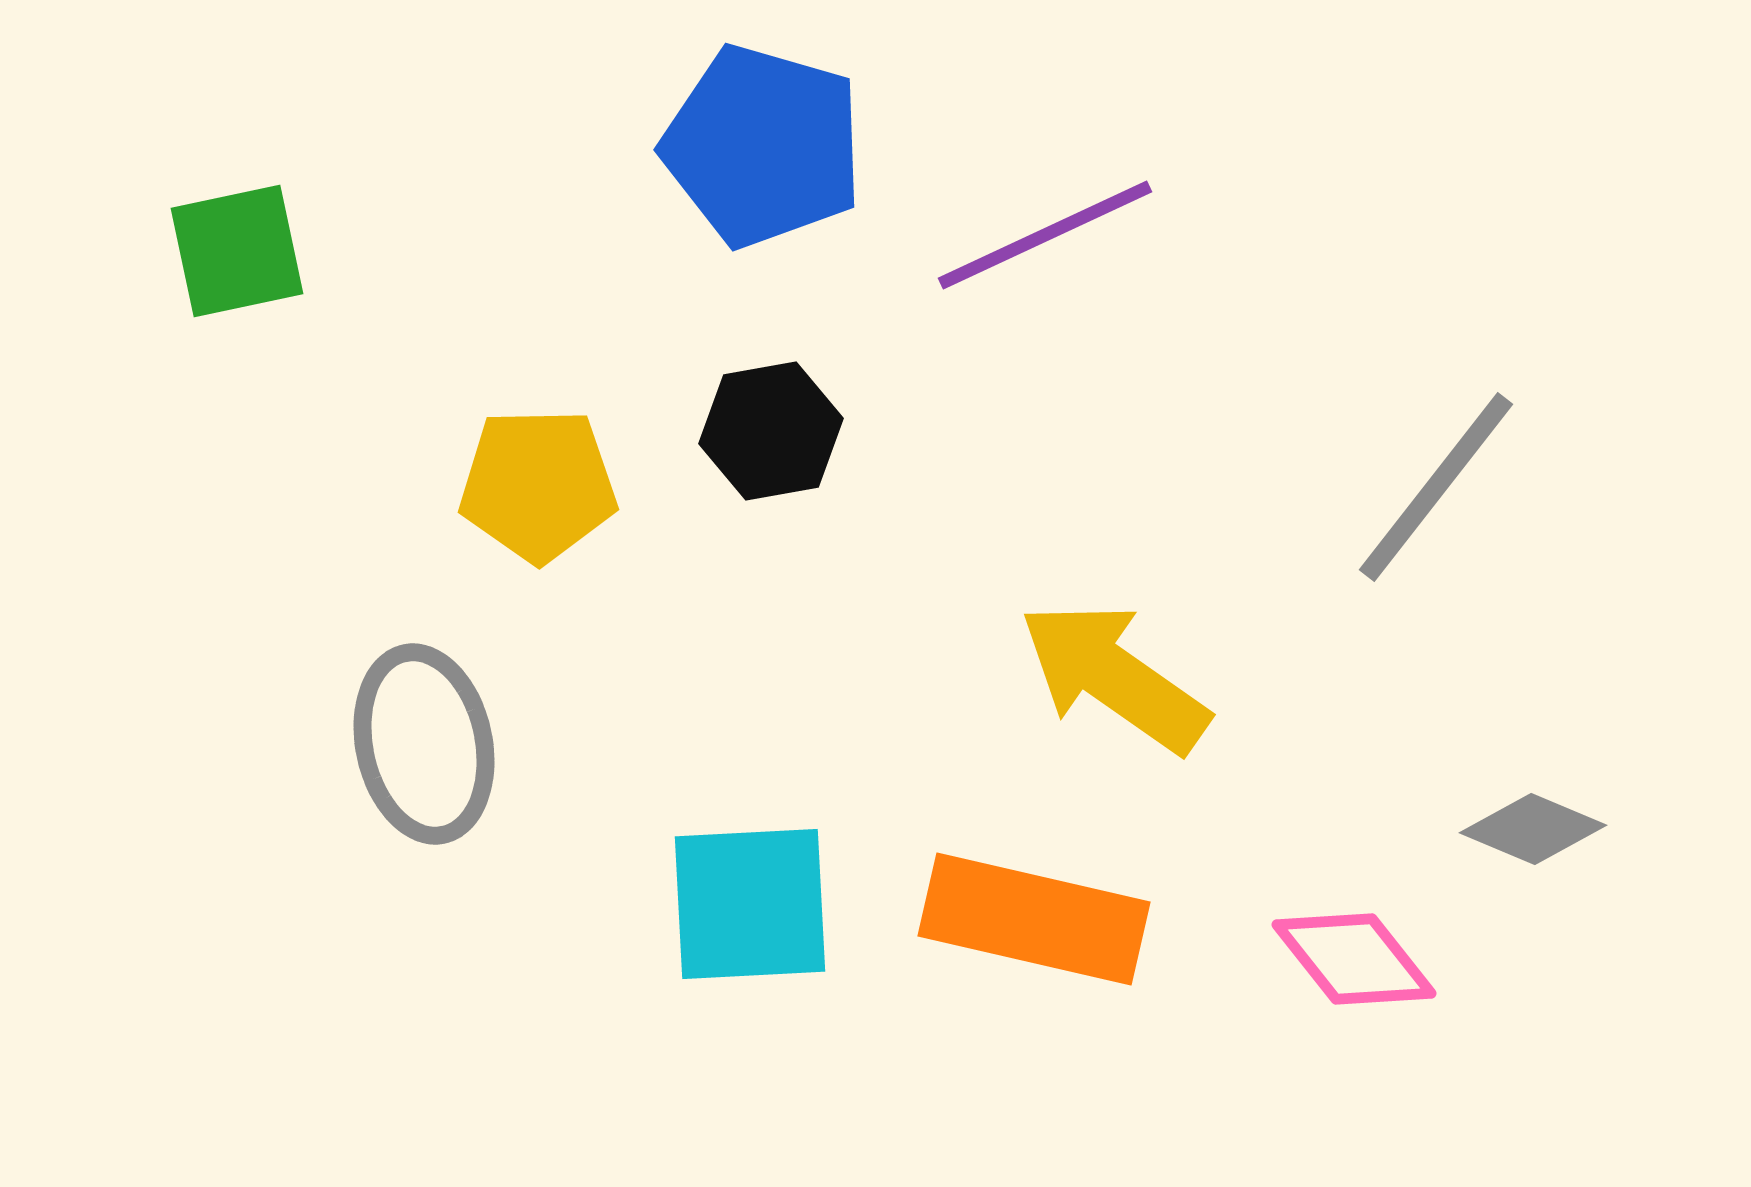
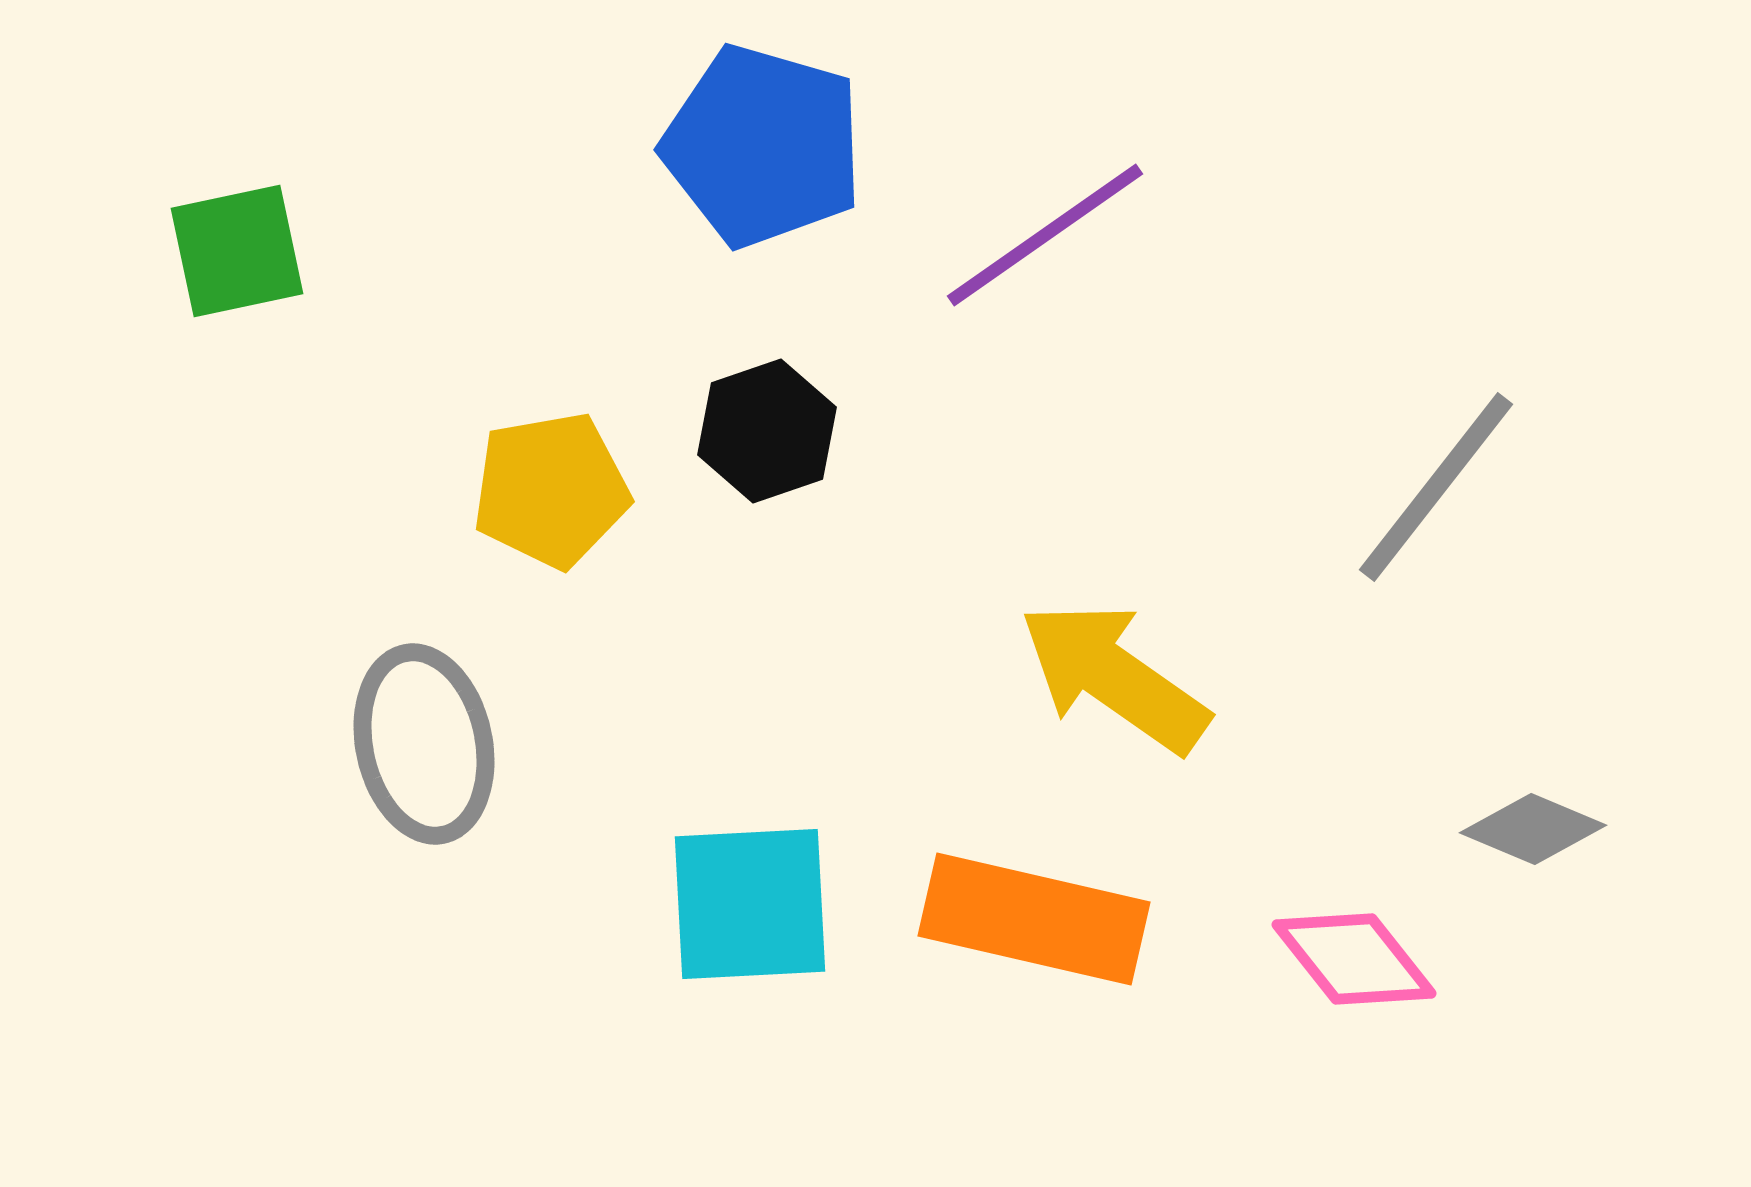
purple line: rotated 10 degrees counterclockwise
black hexagon: moved 4 px left; rotated 9 degrees counterclockwise
yellow pentagon: moved 13 px right, 5 px down; rotated 9 degrees counterclockwise
